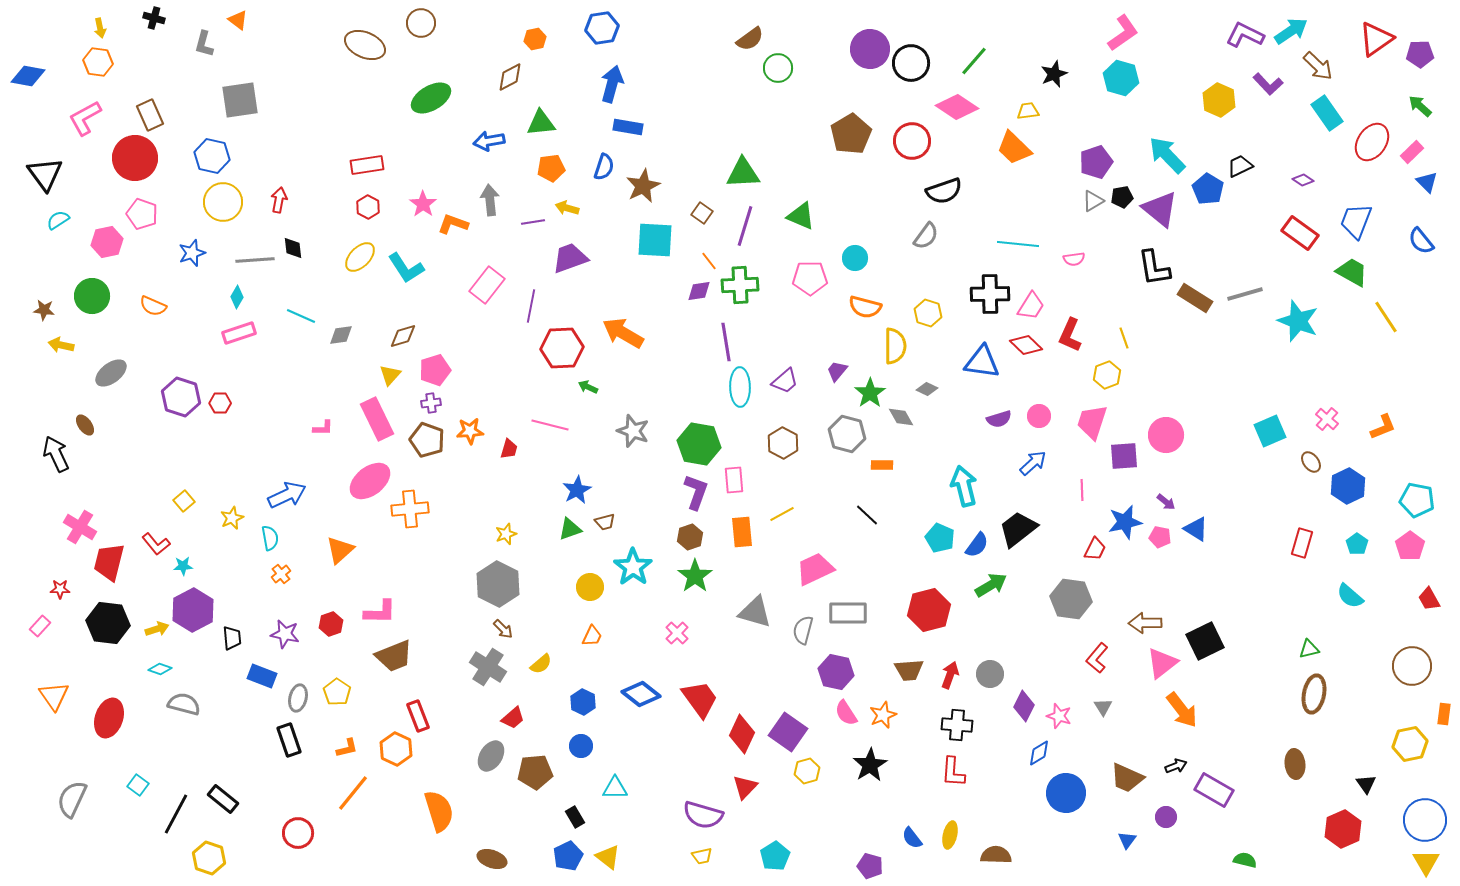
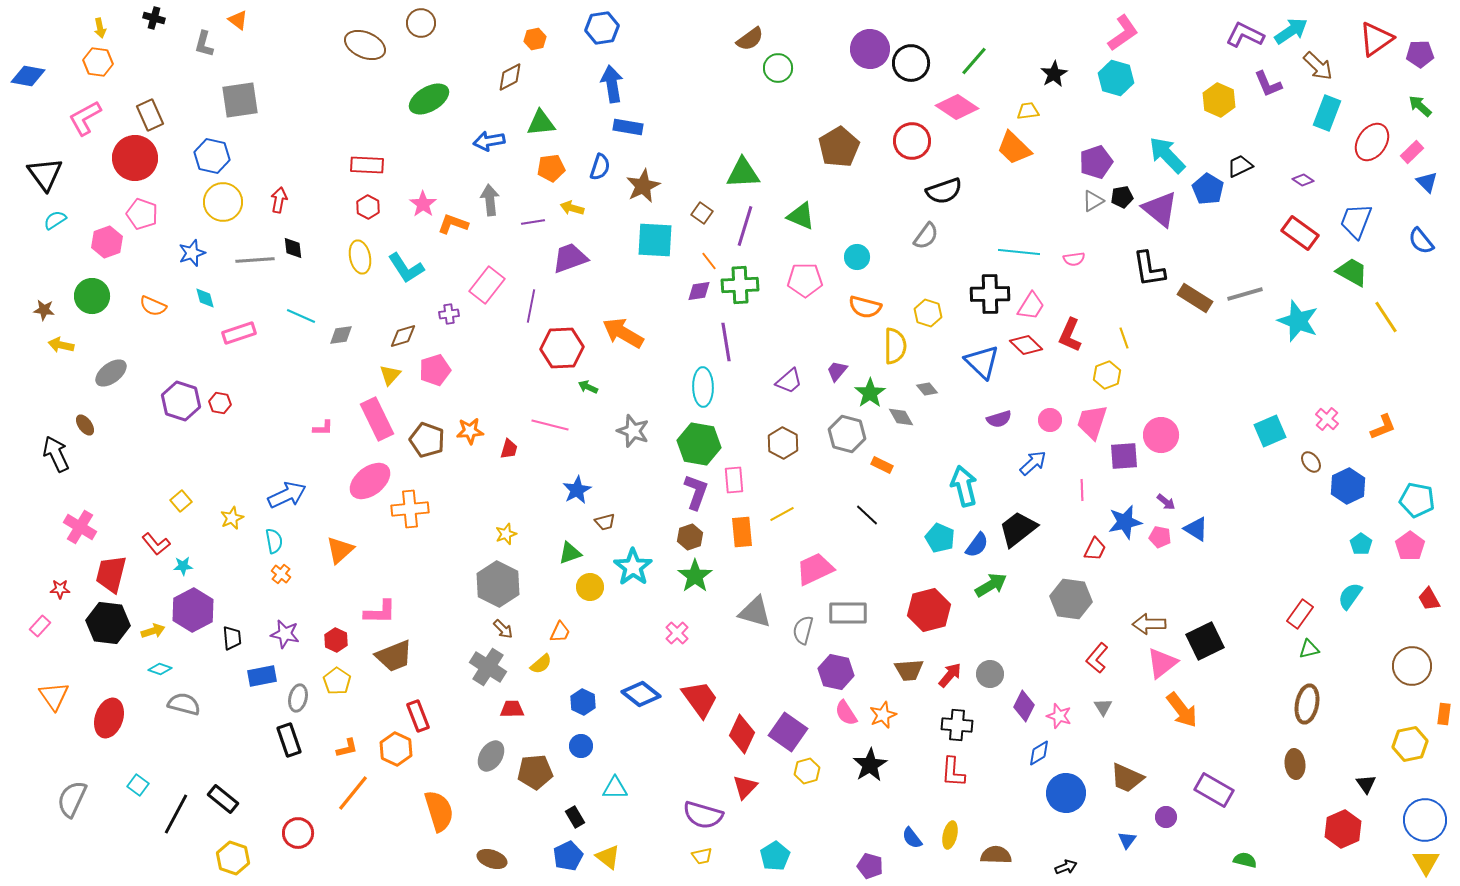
black star at (1054, 74): rotated 8 degrees counterclockwise
cyan hexagon at (1121, 78): moved 5 px left
blue arrow at (612, 84): rotated 24 degrees counterclockwise
purple L-shape at (1268, 84): rotated 20 degrees clockwise
green ellipse at (431, 98): moved 2 px left, 1 px down
cyan rectangle at (1327, 113): rotated 56 degrees clockwise
brown pentagon at (851, 134): moved 12 px left, 13 px down
red rectangle at (367, 165): rotated 12 degrees clockwise
blue semicircle at (604, 167): moved 4 px left
yellow arrow at (567, 208): moved 5 px right
cyan semicircle at (58, 220): moved 3 px left
pink hexagon at (107, 242): rotated 8 degrees counterclockwise
cyan line at (1018, 244): moved 1 px right, 8 px down
yellow ellipse at (360, 257): rotated 56 degrees counterclockwise
cyan circle at (855, 258): moved 2 px right, 1 px up
black L-shape at (1154, 268): moved 5 px left, 1 px down
pink pentagon at (810, 278): moved 5 px left, 2 px down
cyan diamond at (237, 297): moved 32 px left, 1 px down; rotated 45 degrees counterclockwise
blue triangle at (982, 362): rotated 36 degrees clockwise
purple trapezoid at (785, 381): moved 4 px right
cyan ellipse at (740, 387): moved 37 px left
gray diamond at (927, 389): rotated 25 degrees clockwise
purple hexagon at (181, 397): moved 4 px down
red hexagon at (220, 403): rotated 10 degrees clockwise
purple cross at (431, 403): moved 18 px right, 89 px up
pink circle at (1039, 416): moved 11 px right, 4 px down
pink circle at (1166, 435): moved 5 px left
orange rectangle at (882, 465): rotated 25 degrees clockwise
yellow square at (184, 501): moved 3 px left
green triangle at (570, 529): moved 24 px down
cyan semicircle at (270, 538): moved 4 px right, 3 px down
red rectangle at (1302, 543): moved 2 px left, 71 px down; rotated 20 degrees clockwise
cyan pentagon at (1357, 544): moved 4 px right
red trapezoid at (109, 562): moved 2 px right, 12 px down
orange cross at (281, 574): rotated 12 degrees counterclockwise
cyan semicircle at (1350, 596): rotated 84 degrees clockwise
brown arrow at (1145, 623): moved 4 px right, 1 px down
red hexagon at (331, 624): moved 5 px right, 16 px down; rotated 15 degrees counterclockwise
yellow arrow at (157, 629): moved 4 px left, 2 px down
orange trapezoid at (592, 636): moved 32 px left, 4 px up
red arrow at (950, 675): rotated 20 degrees clockwise
blue rectangle at (262, 676): rotated 32 degrees counterclockwise
yellow pentagon at (337, 692): moved 11 px up
brown ellipse at (1314, 694): moved 7 px left, 10 px down
red trapezoid at (513, 718): moved 1 px left, 9 px up; rotated 140 degrees counterclockwise
black arrow at (1176, 766): moved 110 px left, 101 px down
yellow hexagon at (209, 858): moved 24 px right
